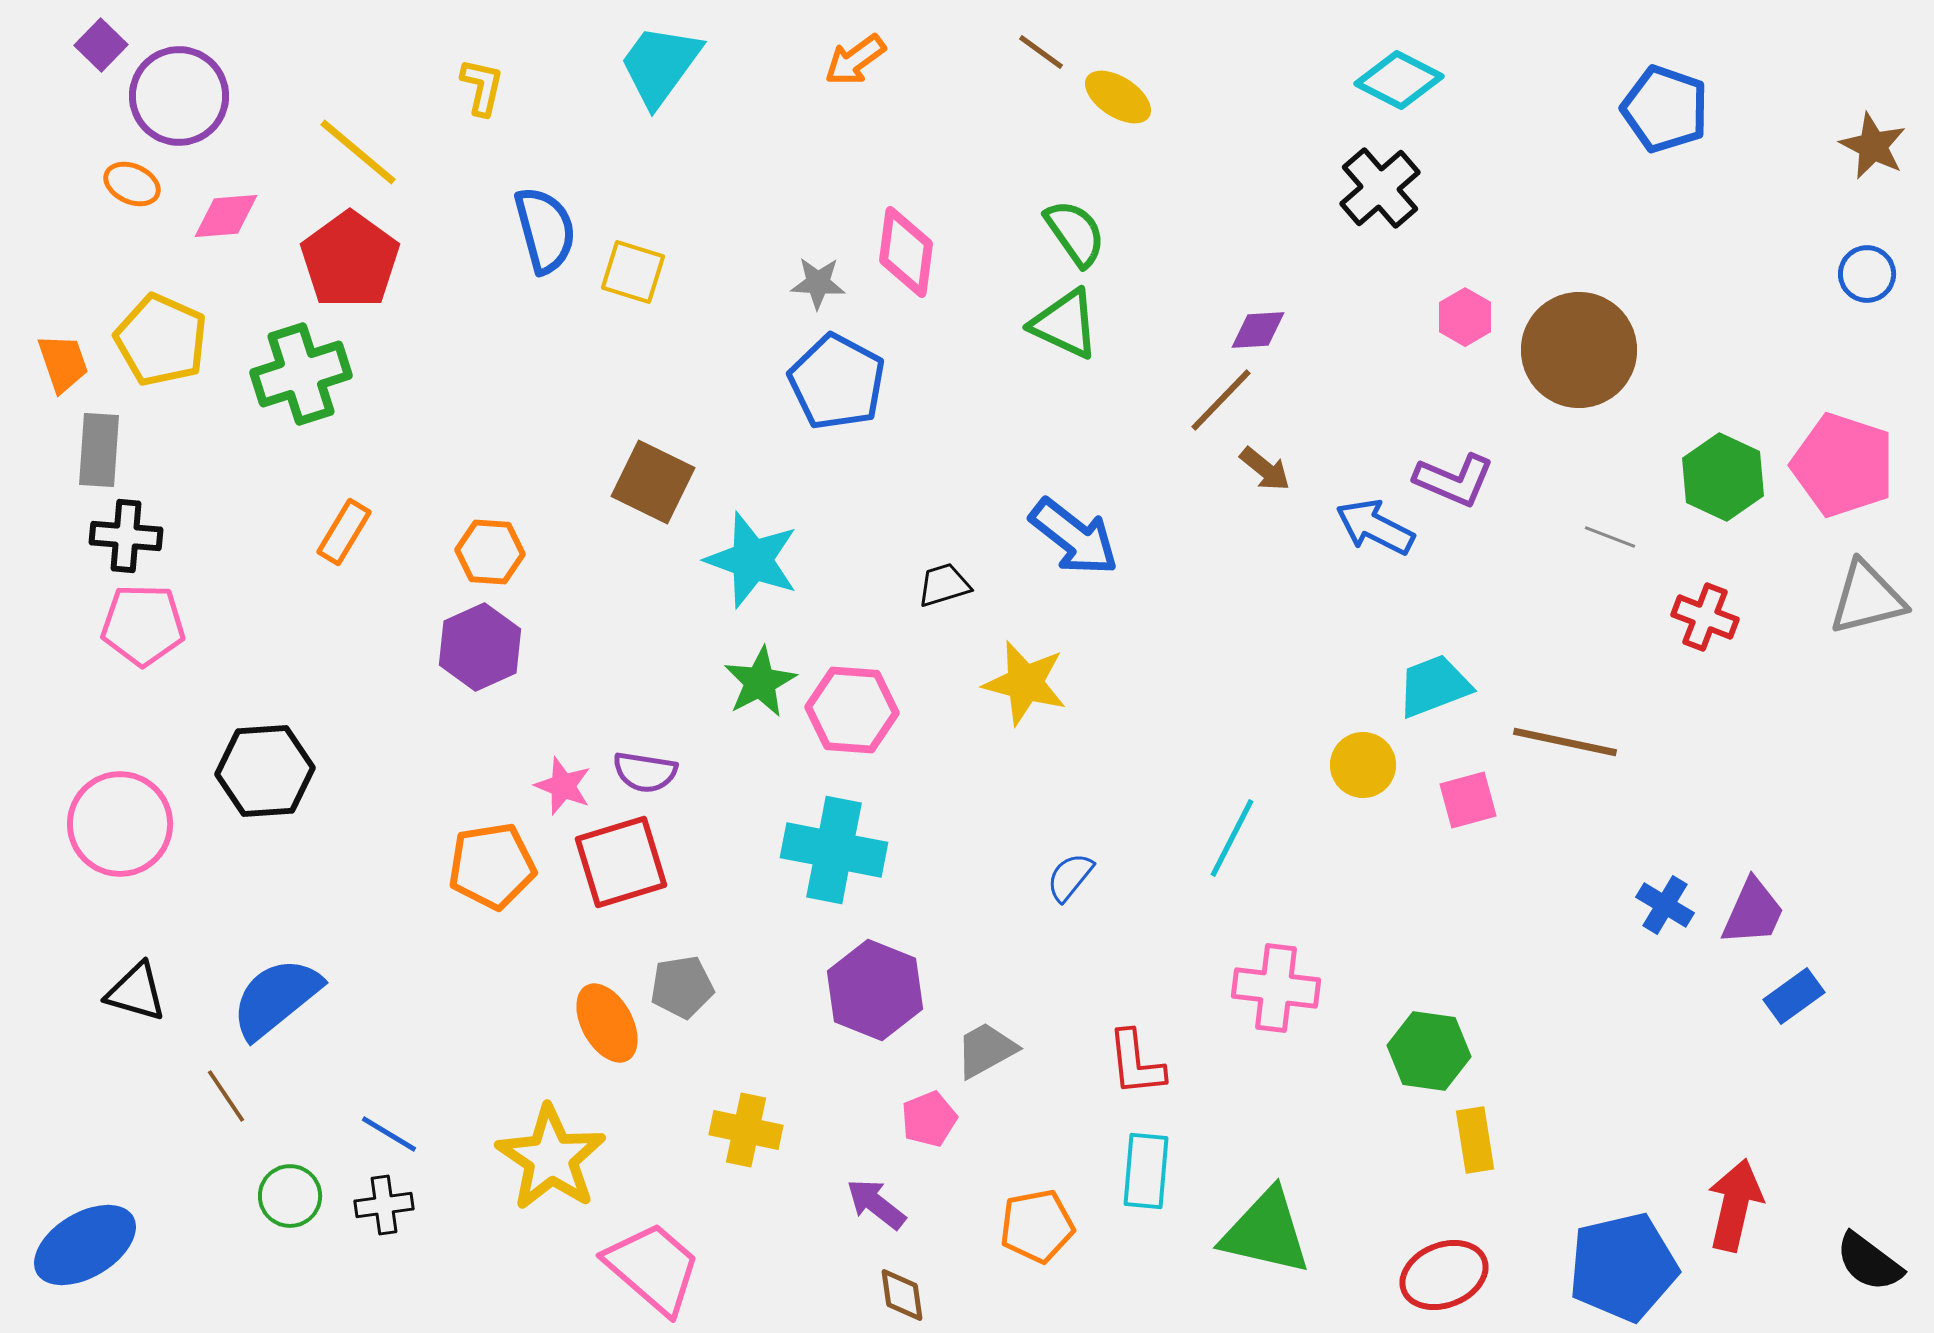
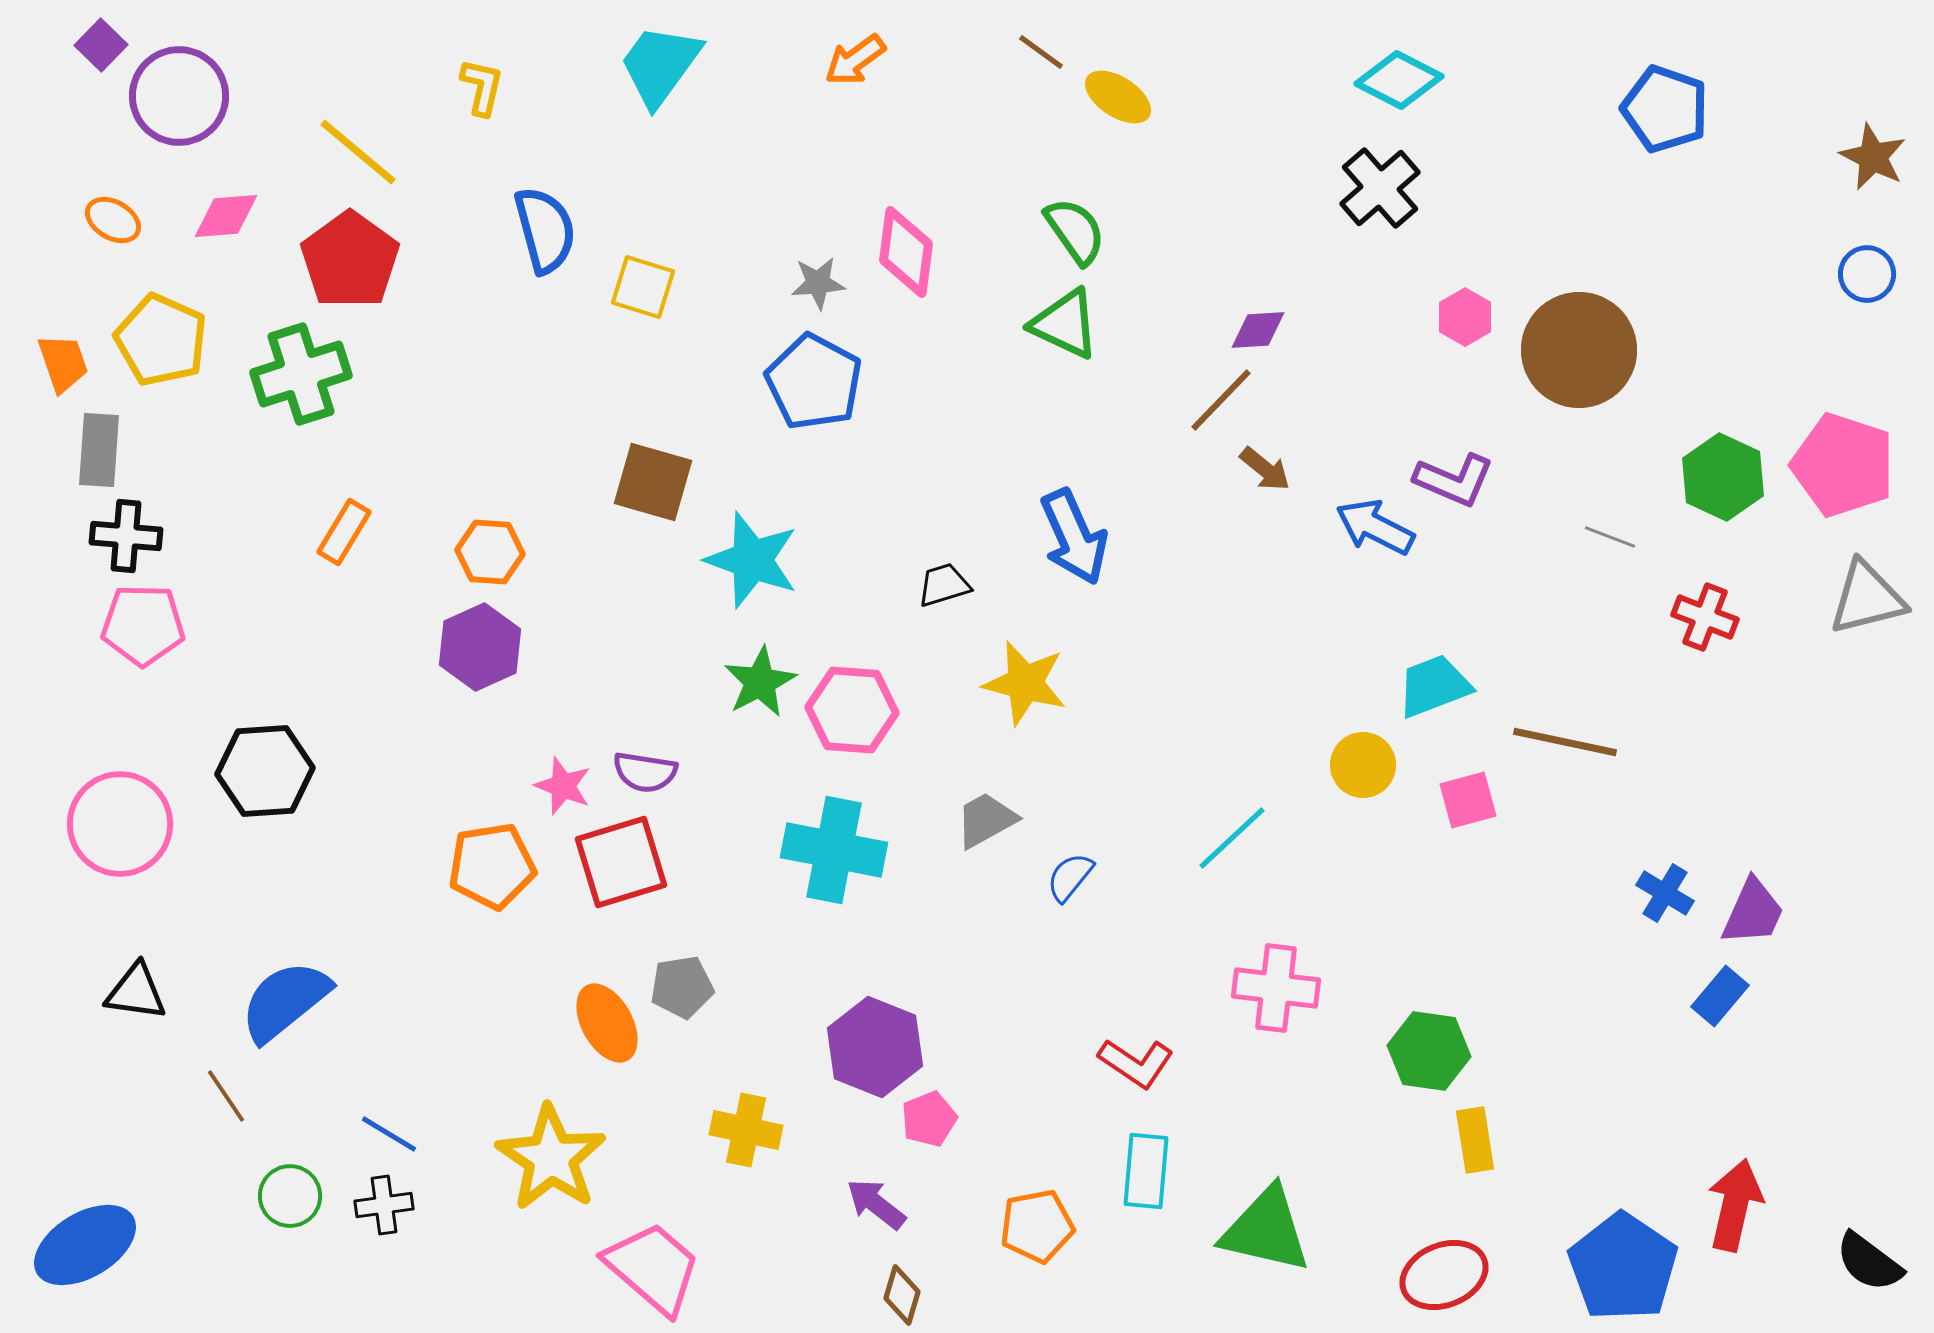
brown star at (1873, 146): moved 11 px down
orange ellipse at (132, 184): moved 19 px left, 36 px down; rotated 6 degrees clockwise
green semicircle at (1075, 233): moved 2 px up
yellow square at (633, 272): moved 10 px right, 15 px down
gray star at (818, 283): rotated 8 degrees counterclockwise
blue pentagon at (837, 382): moved 23 px left
brown square at (653, 482): rotated 10 degrees counterclockwise
blue arrow at (1074, 537): rotated 28 degrees clockwise
cyan line at (1232, 838): rotated 20 degrees clockwise
blue cross at (1665, 905): moved 12 px up
purple hexagon at (875, 990): moved 57 px down
black triangle at (136, 992): rotated 8 degrees counterclockwise
blue rectangle at (1794, 996): moved 74 px left; rotated 14 degrees counterclockwise
blue semicircle at (276, 998): moved 9 px right, 3 px down
gray trapezoid at (986, 1050): moved 230 px up
red L-shape at (1136, 1063): rotated 50 degrees counterclockwise
green triangle at (1266, 1232): moved 2 px up
blue pentagon at (1623, 1267): rotated 25 degrees counterclockwise
brown diamond at (902, 1295): rotated 24 degrees clockwise
